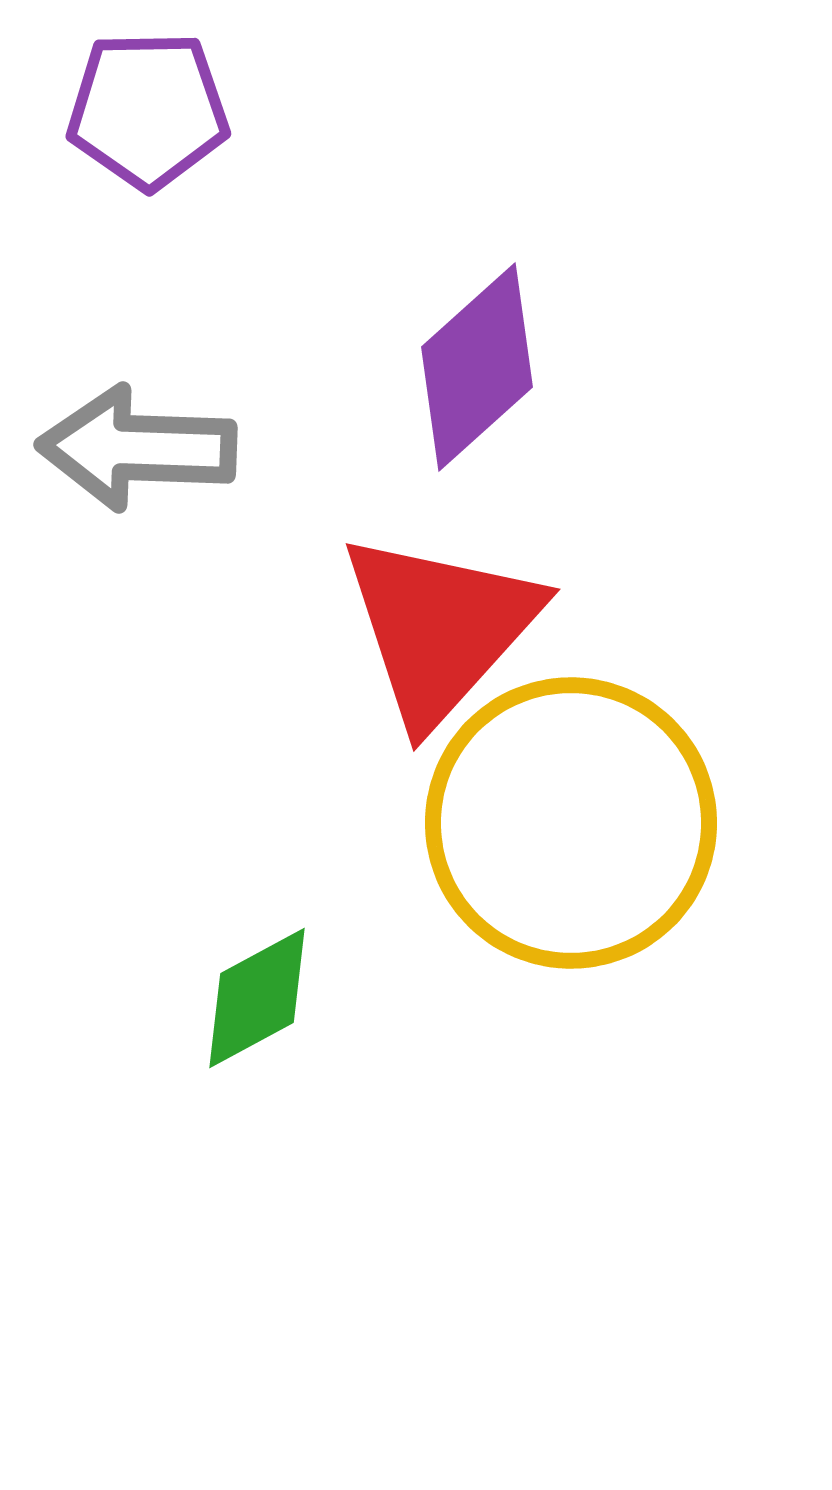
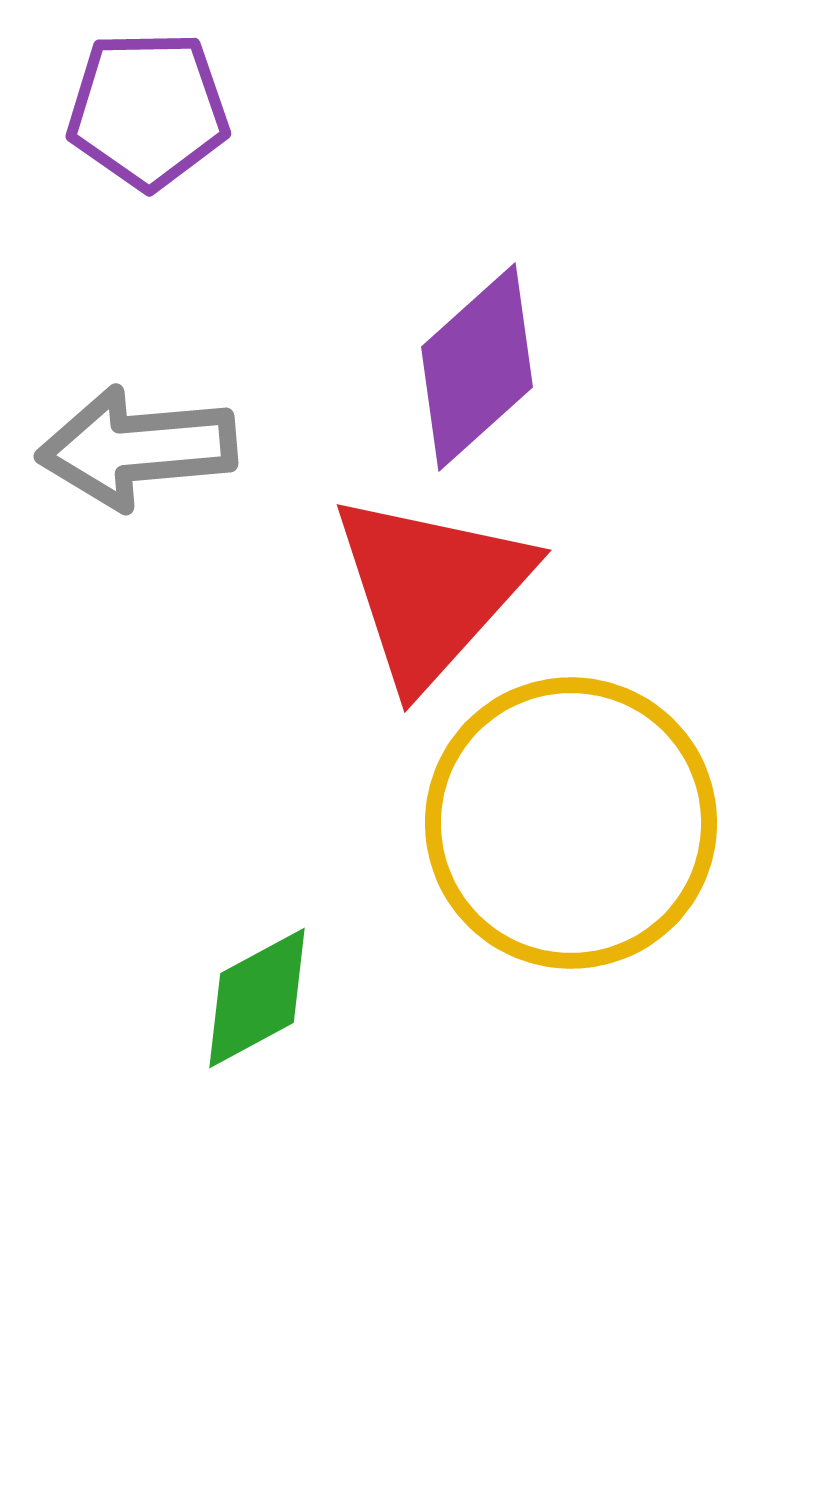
gray arrow: rotated 7 degrees counterclockwise
red triangle: moved 9 px left, 39 px up
